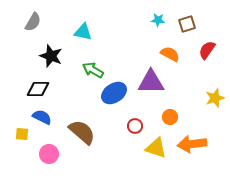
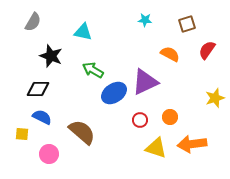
cyan star: moved 13 px left
purple triangle: moved 6 px left; rotated 24 degrees counterclockwise
red circle: moved 5 px right, 6 px up
